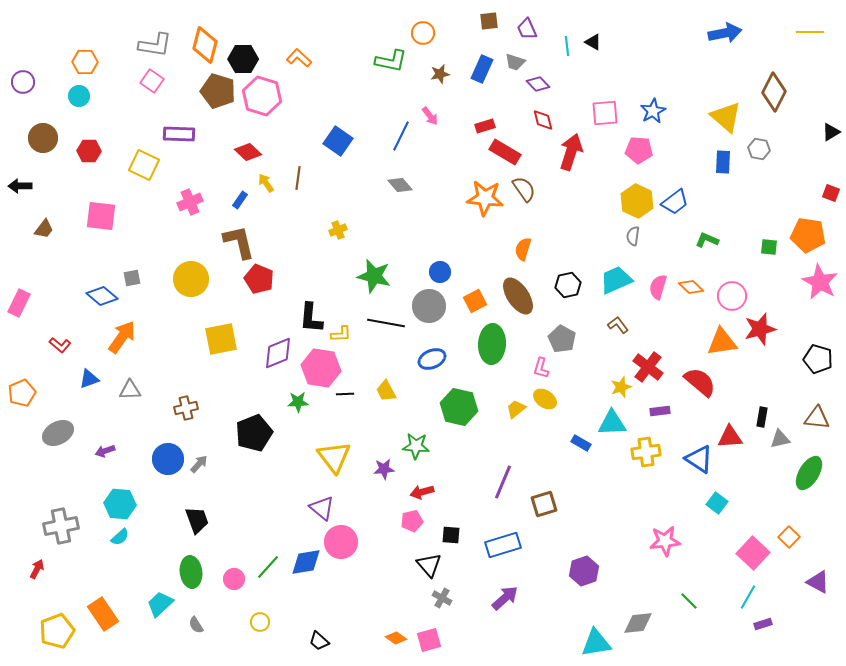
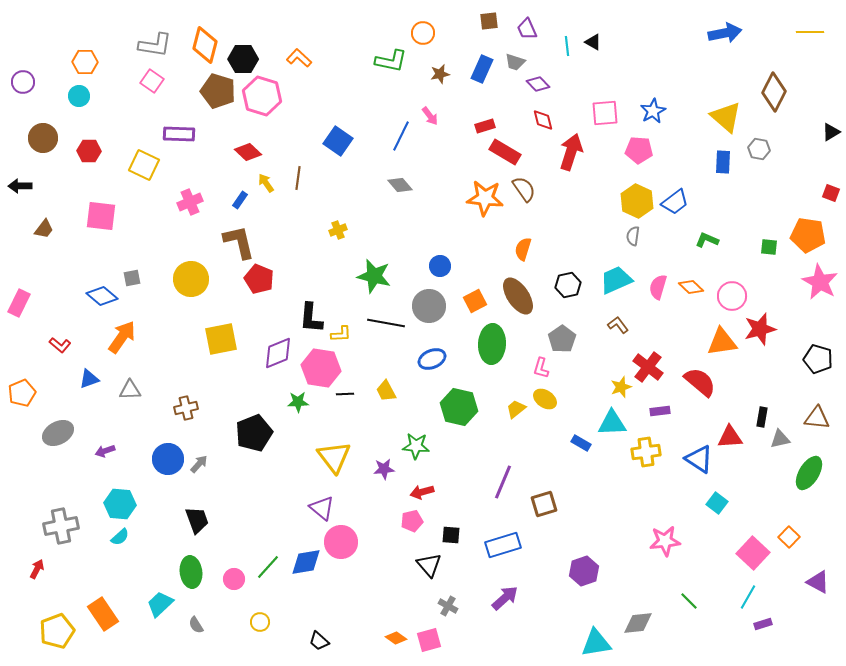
blue circle at (440, 272): moved 6 px up
gray pentagon at (562, 339): rotated 8 degrees clockwise
gray cross at (442, 598): moved 6 px right, 8 px down
